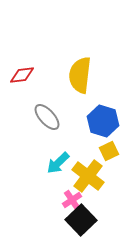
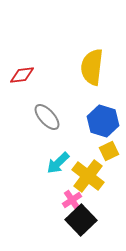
yellow semicircle: moved 12 px right, 8 px up
